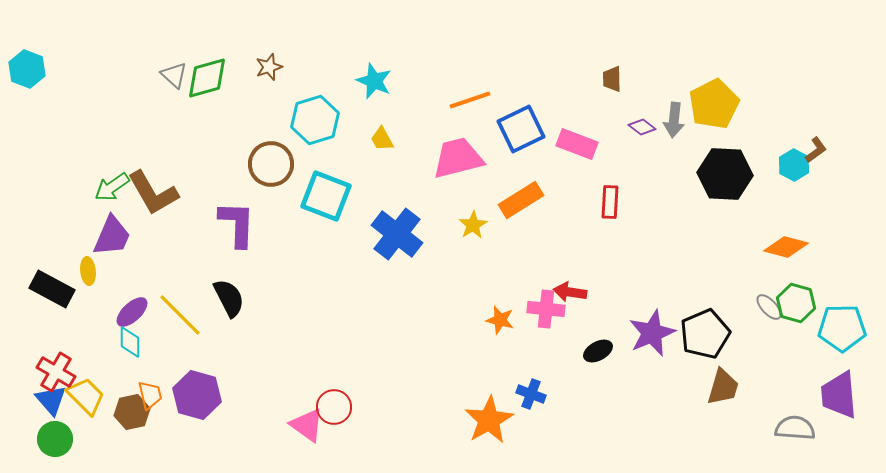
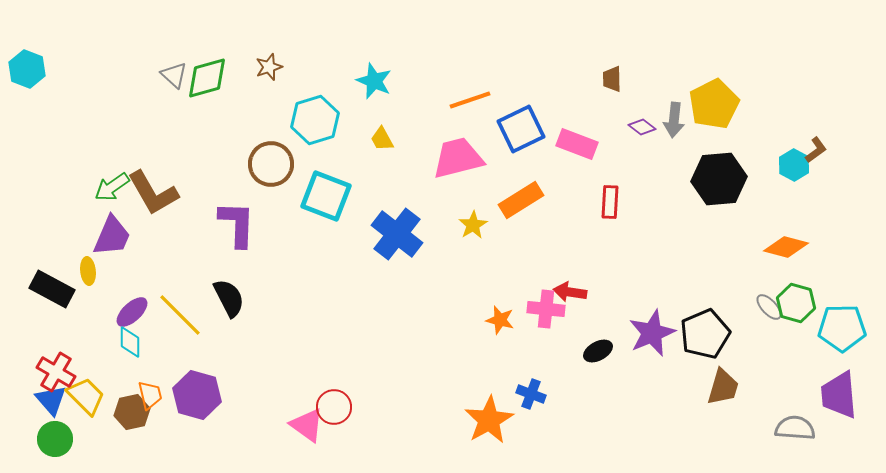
black hexagon at (725, 174): moved 6 px left, 5 px down; rotated 8 degrees counterclockwise
